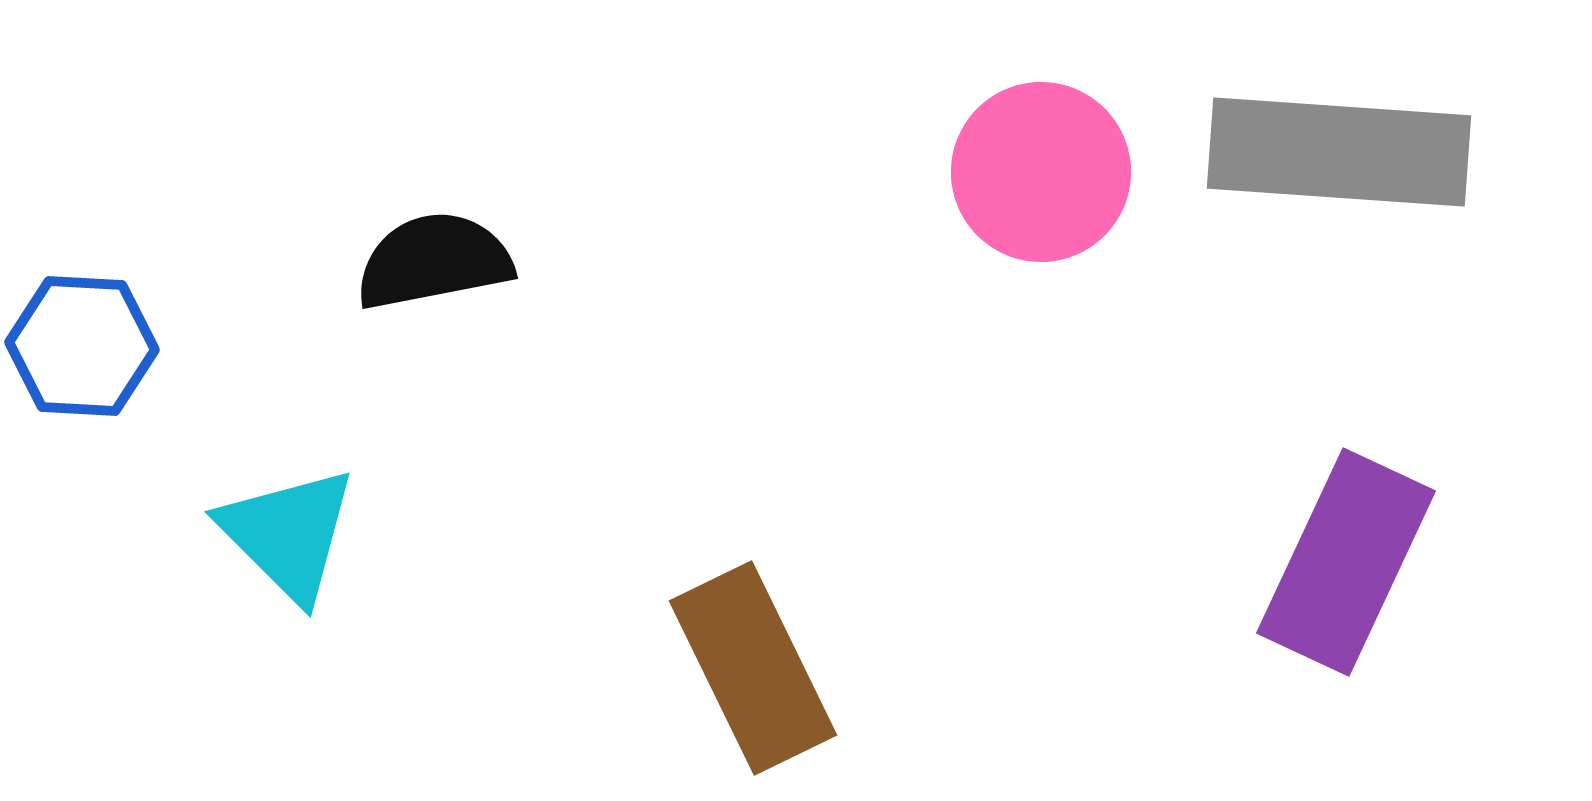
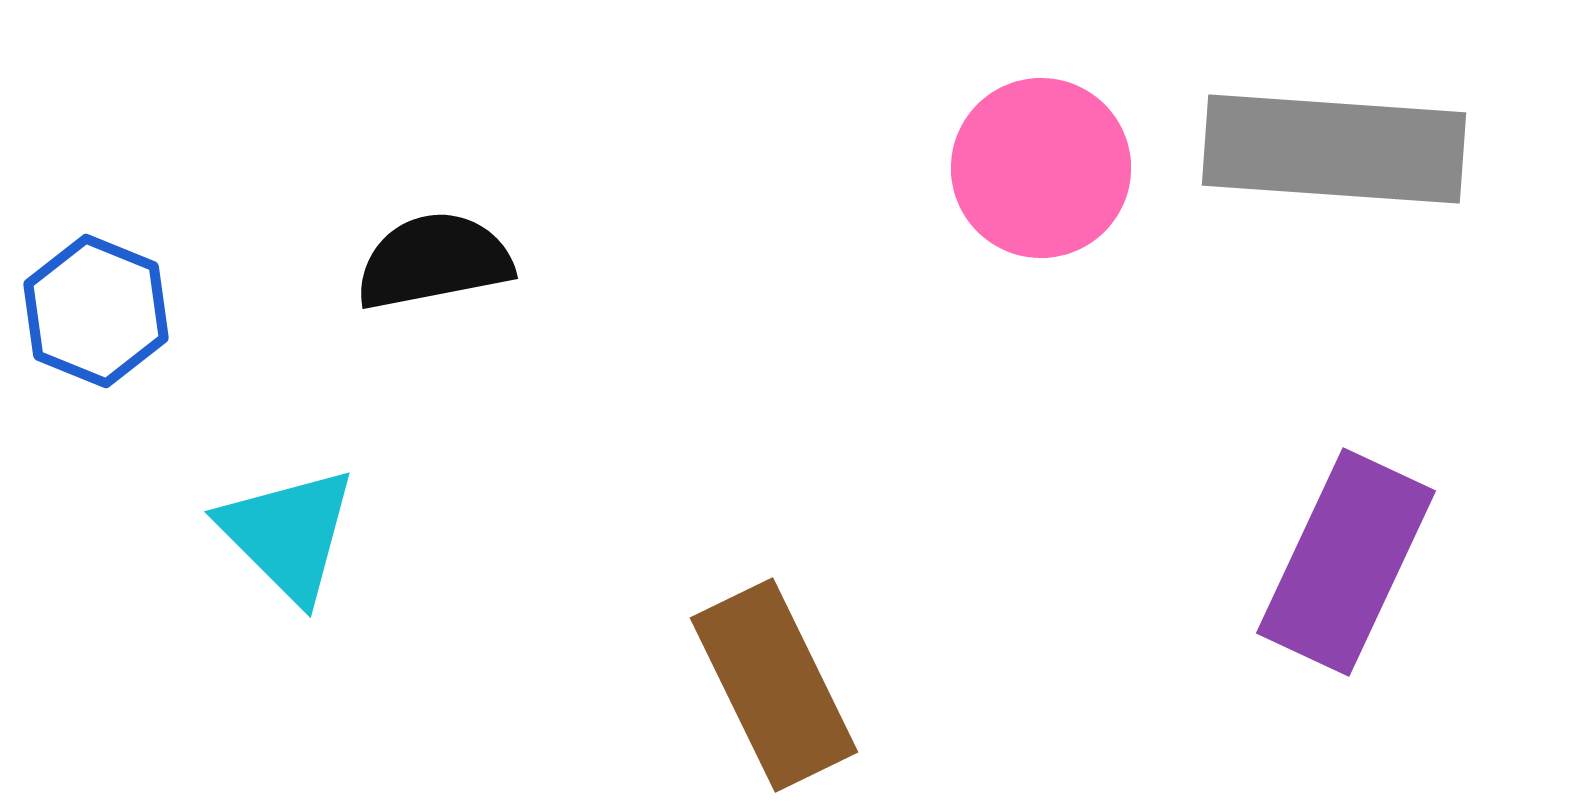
gray rectangle: moved 5 px left, 3 px up
pink circle: moved 4 px up
blue hexagon: moved 14 px right, 35 px up; rotated 19 degrees clockwise
brown rectangle: moved 21 px right, 17 px down
